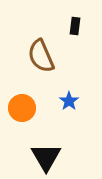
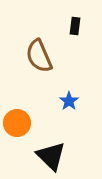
brown semicircle: moved 2 px left
orange circle: moved 5 px left, 15 px down
black triangle: moved 5 px right, 1 px up; rotated 16 degrees counterclockwise
